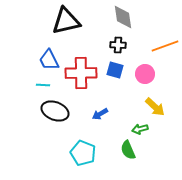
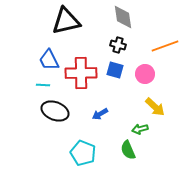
black cross: rotated 14 degrees clockwise
